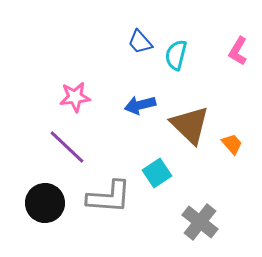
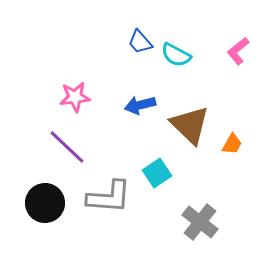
pink L-shape: rotated 20 degrees clockwise
cyan semicircle: rotated 76 degrees counterclockwise
orange trapezoid: rotated 70 degrees clockwise
